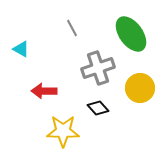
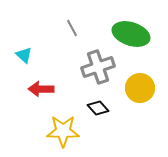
green ellipse: rotated 36 degrees counterclockwise
cyan triangle: moved 3 px right, 6 px down; rotated 12 degrees clockwise
gray cross: moved 1 px up
red arrow: moved 3 px left, 2 px up
